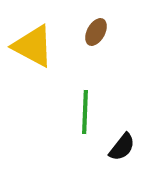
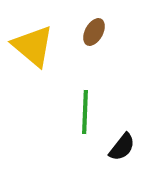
brown ellipse: moved 2 px left
yellow triangle: rotated 12 degrees clockwise
